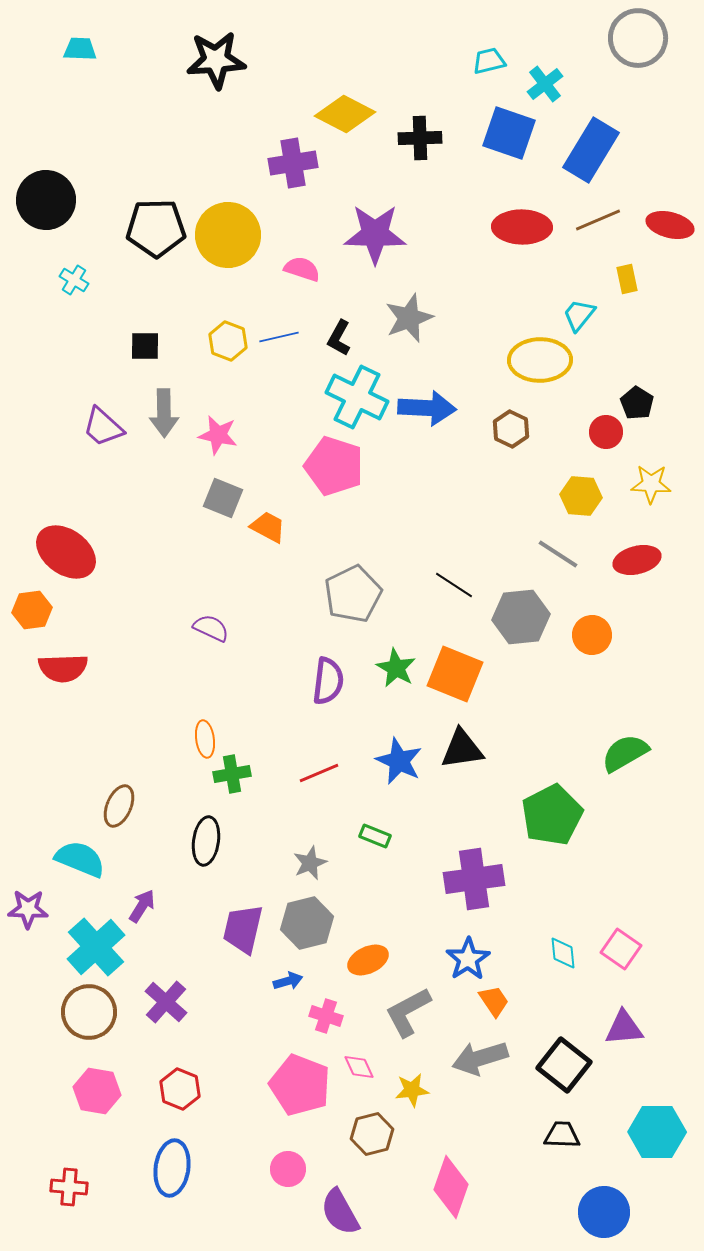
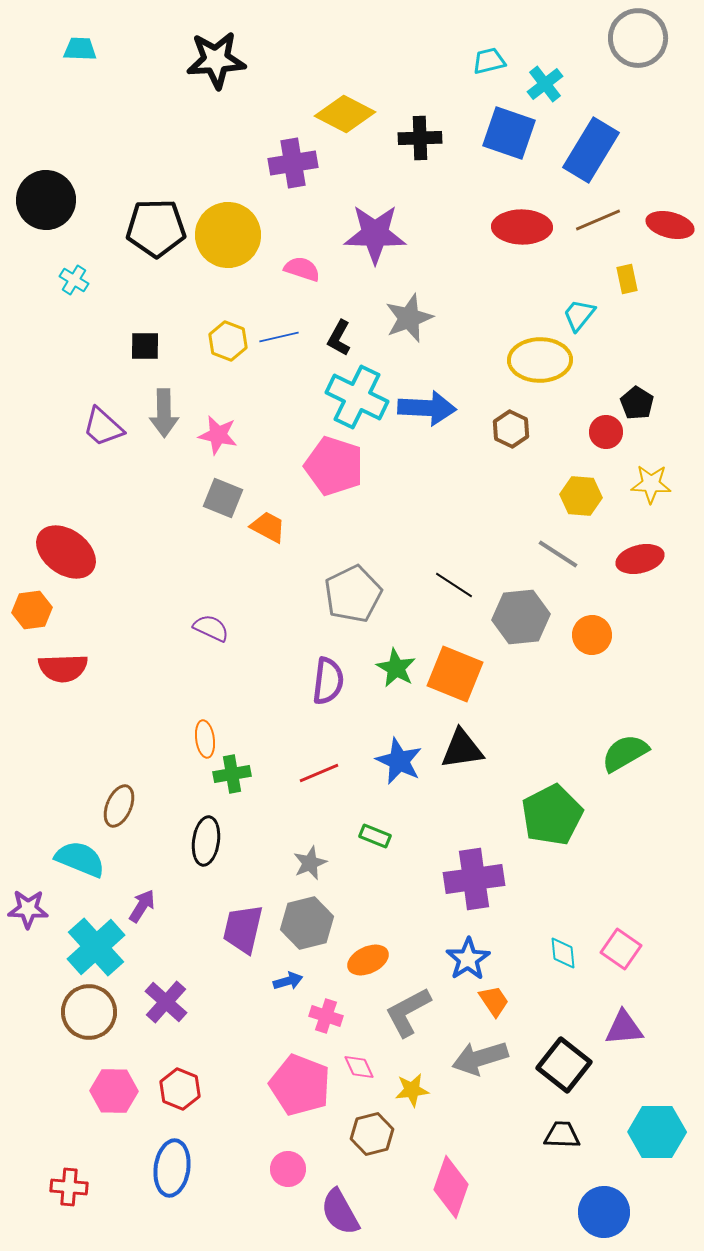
red ellipse at (637, 560): moved 3 px right, 1 px up
pink hexagon at (97, 1091): moved 17 px right; rotated 9 degrees counterclockwise
